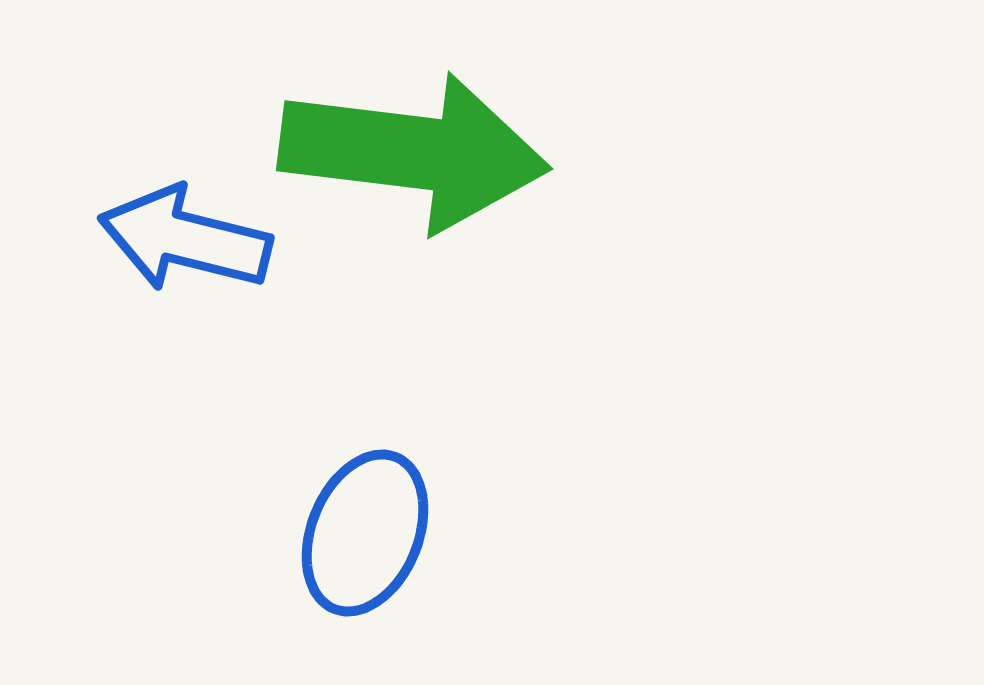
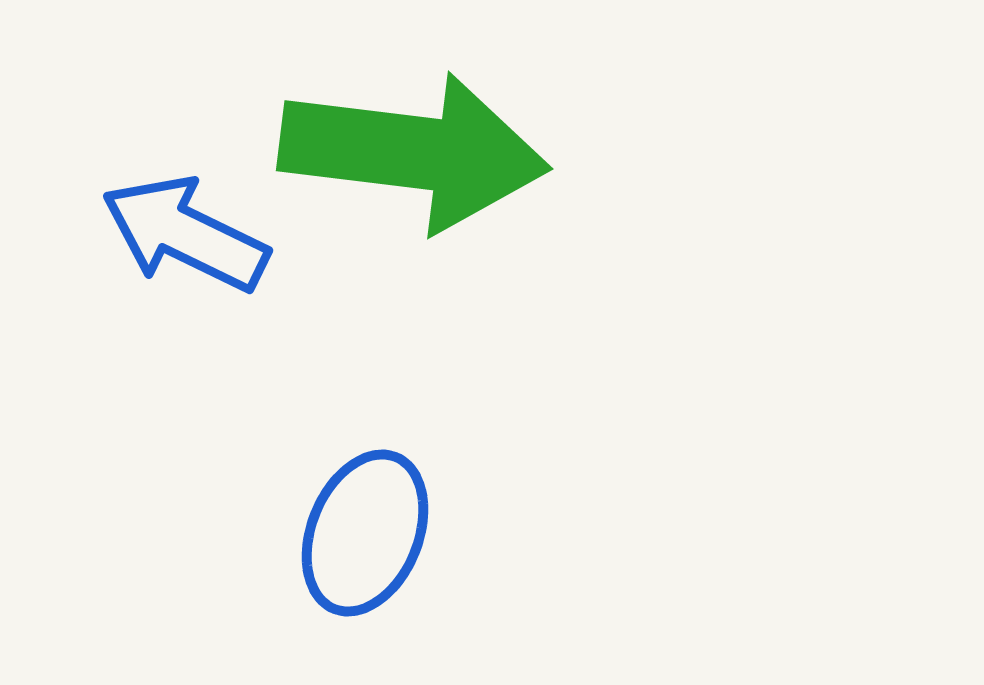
blue arrow: moved 5 px up; rotated 12 degrees clockwise
